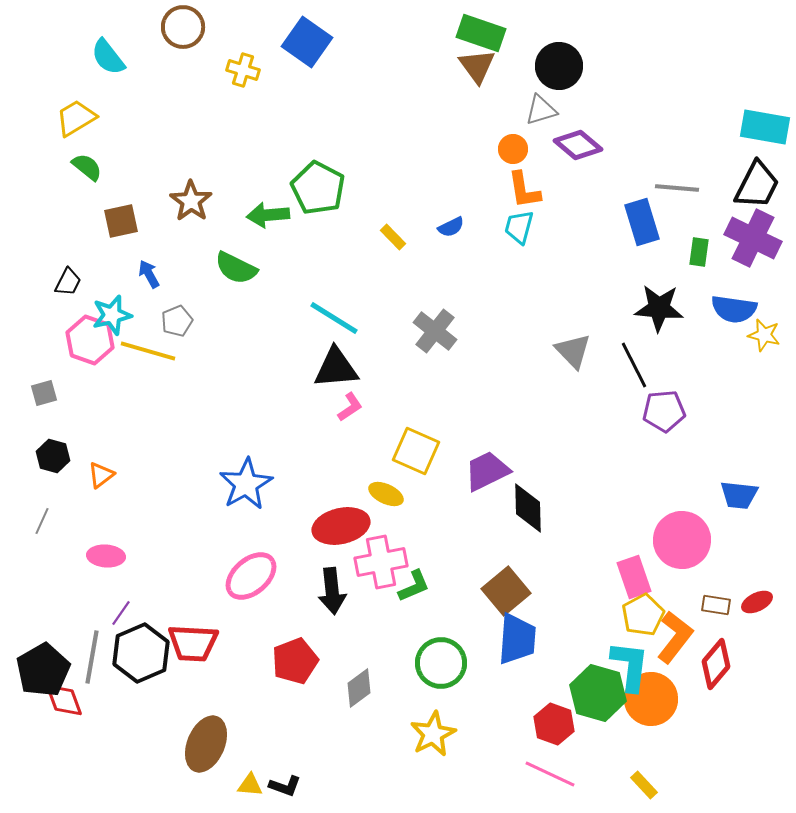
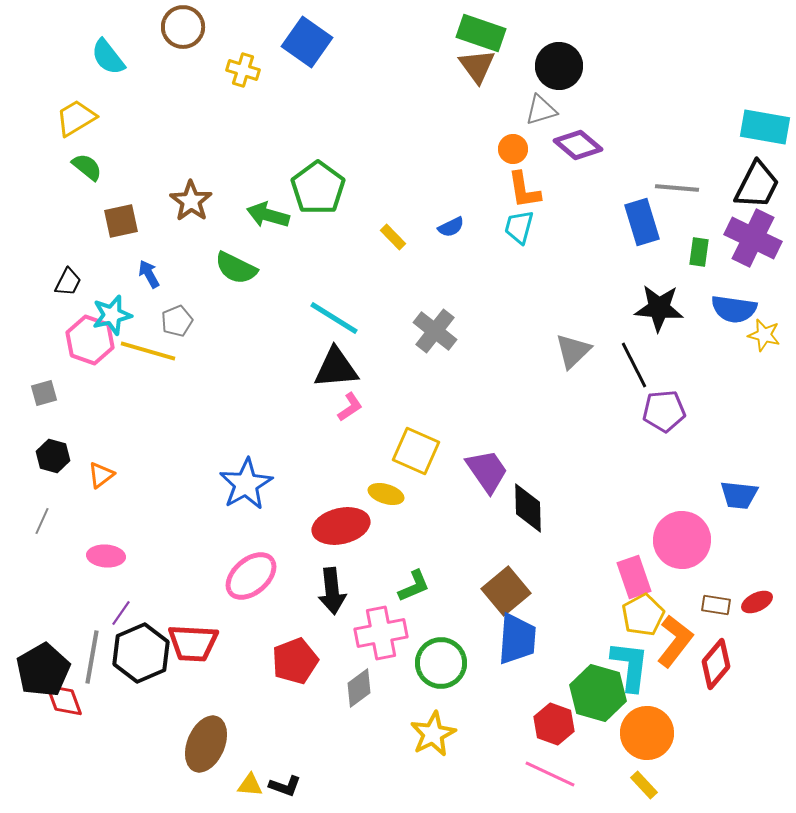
green pentagon at (318, 188): rotated 8 degrees clockwise
green arrow at (268, 215): rotated 21 degrees clockwise
gray triangle at (573, 351): rotated 30 degrees clockwise
purple trapezoid at (487, 471): rotated 81 degrees clockwise
yellow ellipse at (386, 494): rotated 8 degrees counterclockwise
pink cross at (381, 562): moved 71 px down
orange L-shape at (675, 637): moved 4 px down
orange circle at (651, 699): moved 4 px left, 34 px down
